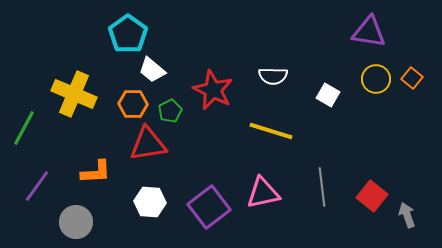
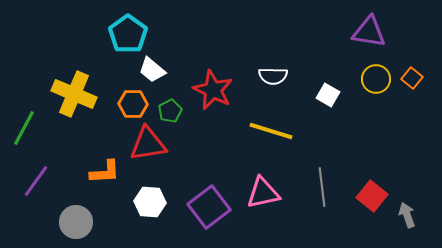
orange L-shape: moved 9 px right
purple line: moved 1 px left, 5 px up
